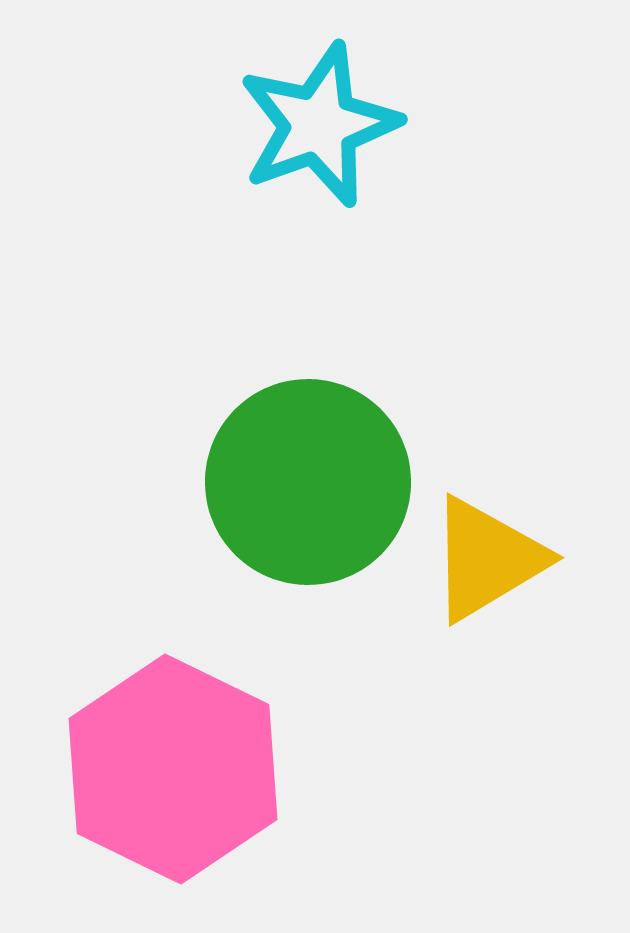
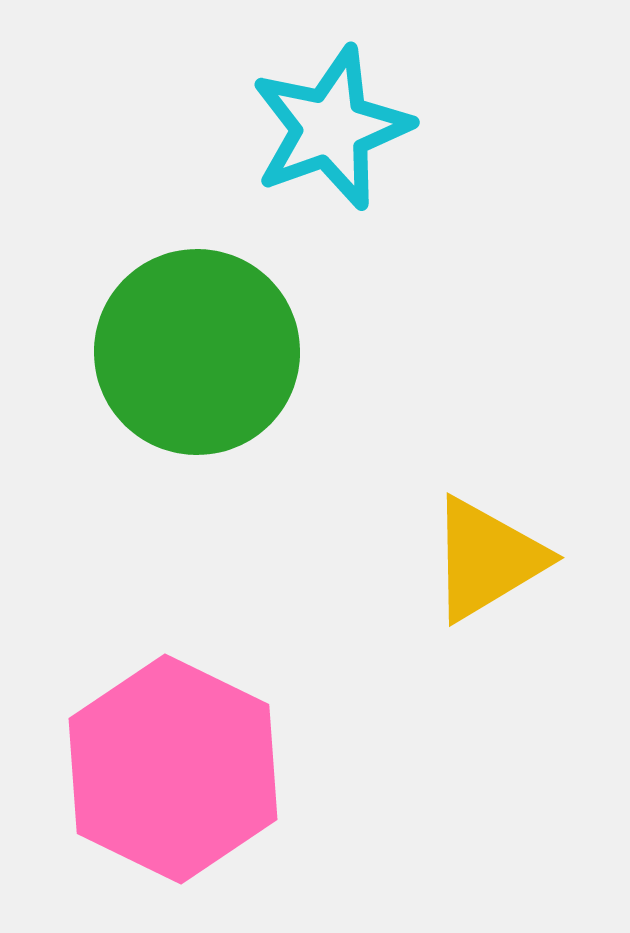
cyan star: moved 12 px right, 3 px down
green circle: moved 111 px left, 130 px up
